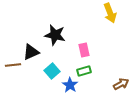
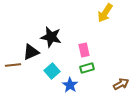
yellow arrow: moved 5 px left; rotated 54 degrees clockwise
black star: moved 4 px left, 2 px down
green rectangle: moved 3 px right, 3 px up
